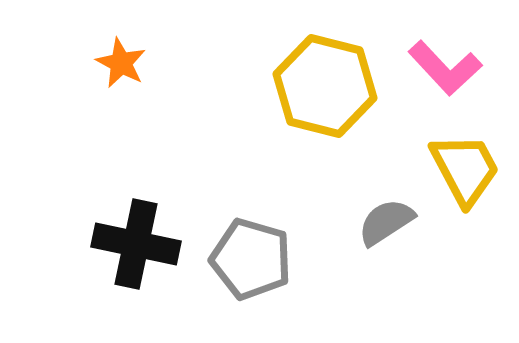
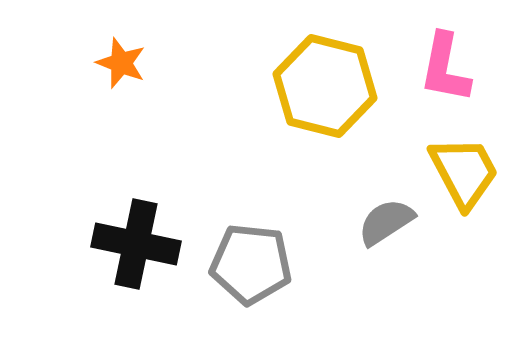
orange star: rotated 6 degrees counterclockwise
pink L-shape: rotated 54 degrees clockwise
yellow trapezoid: moved 1 px left, 3 px down
gray pentagon: moved 5 px down; rotated 10 degrees counterclockwise
